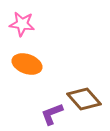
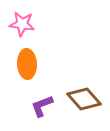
orange ellipse: rotated 68 degrees clockwise
purple L-shape: moved 10 px left, 8 px up
